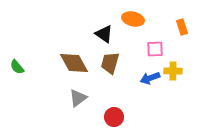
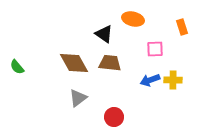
brown trapezoid: rotated 80 degrees clockwise
yellow cross: moved 9 px down
blue arrow: moved 2 px down
